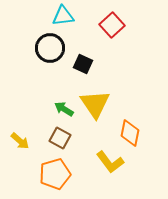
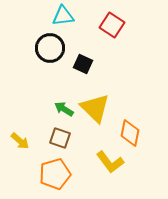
red square: rotated 15 degrees counterclockwise
yellow triangle: moved 4 px down; rotated 12 degrees counterclockwise
brown square: rotated 10 degrees counterclockwise
